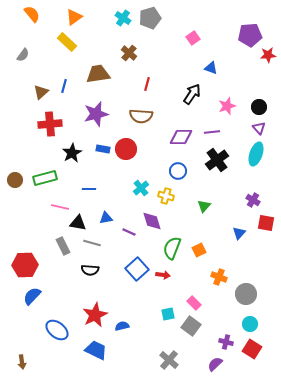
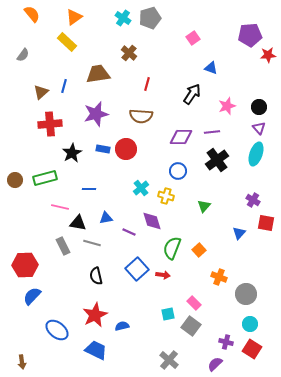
orange square at (199, 250): rotated 16 degrees counterclockwise
black semicircle at (90, 270): moved 6 px right, 6 px down; rotated 72 degrees clockwise
